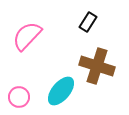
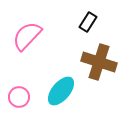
brown cross: moved 2 px right, 4 px up
